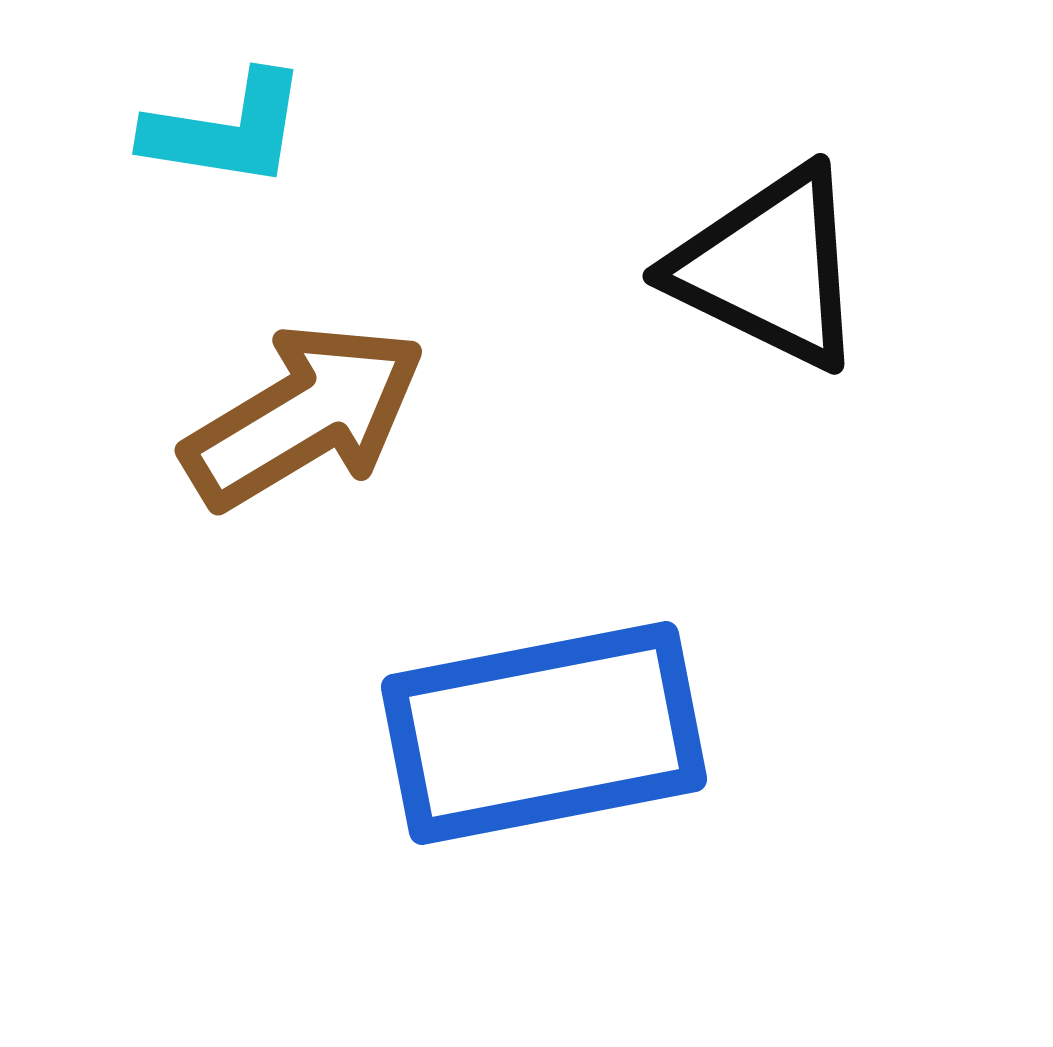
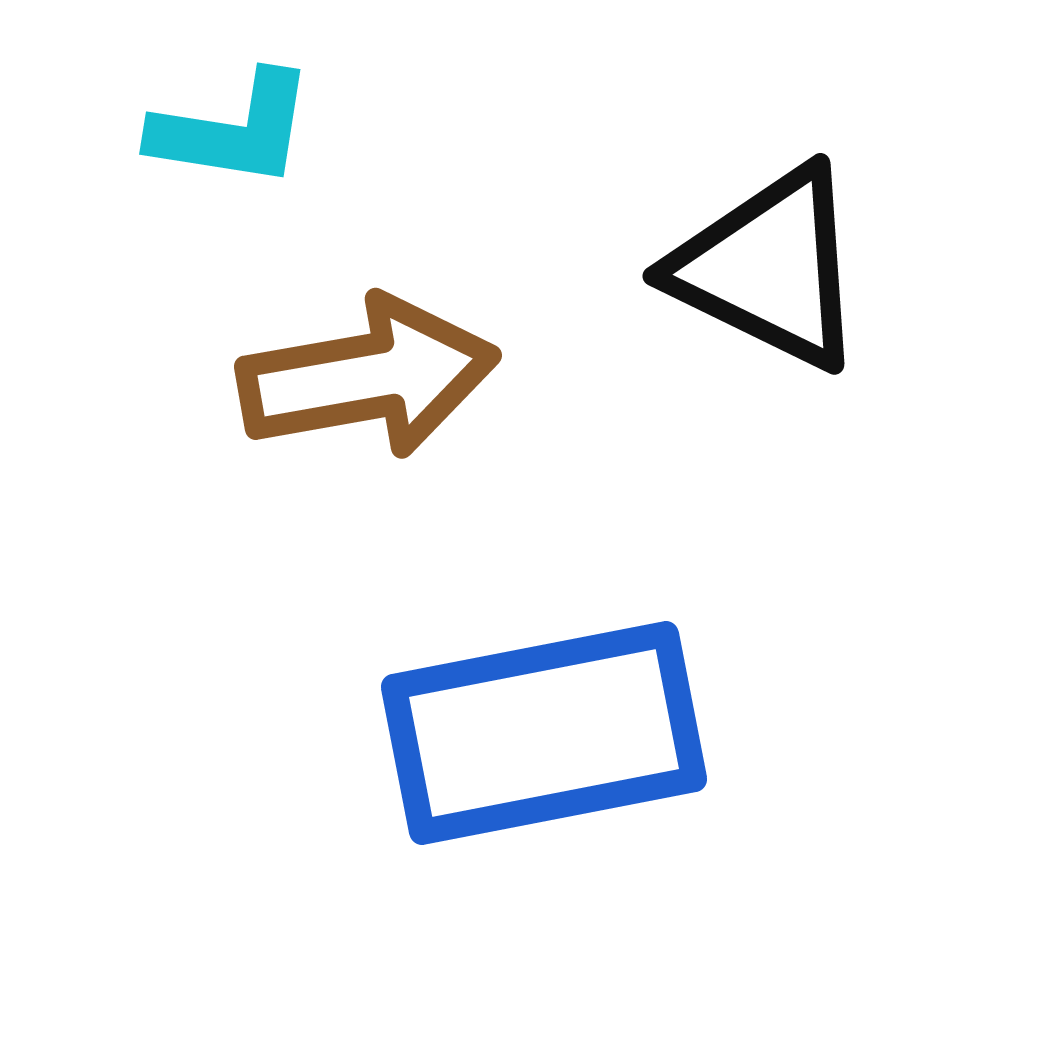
cyan L-shape: moved 7 px right
brown arrow: moved 64 px right, 39 px up; rotated 21 degrees clockwise
